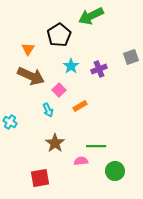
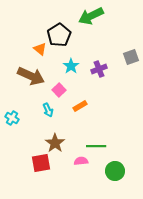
orange triangle: moved 12 px right; rotated 24 degrees counterclockwise
cyan cross: moved 2 px right, 4 px up
red square: moved 1 px right, 15 px up
